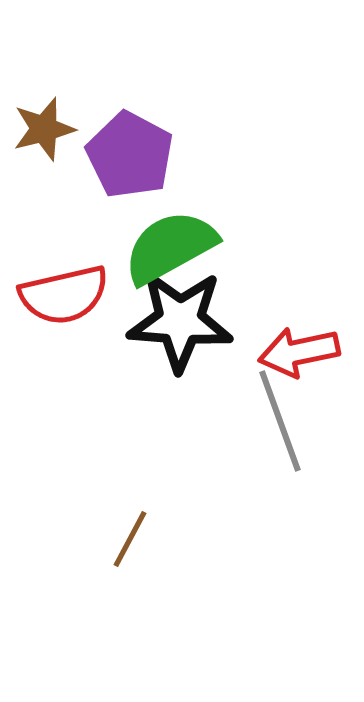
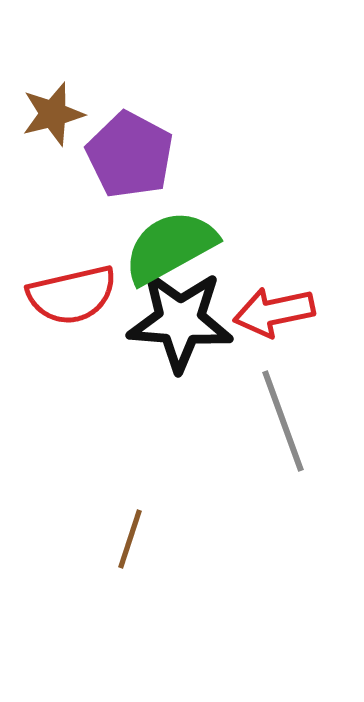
brown star: moved 9 px right, 15 px up
red semicircle: moved 8 px right
red arrow: moved 25 px left, 40 px up
gray line: moved 3 px right
brown line: rotated 10 degrees counterclockwise
